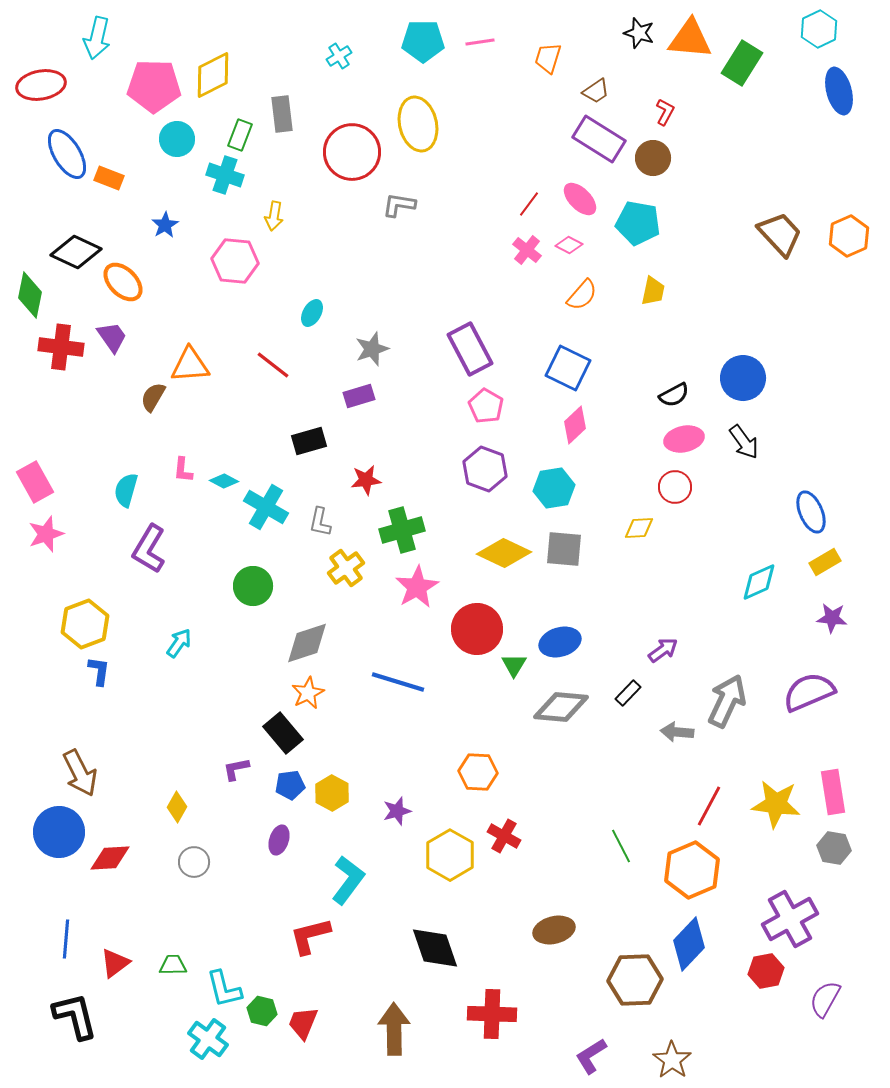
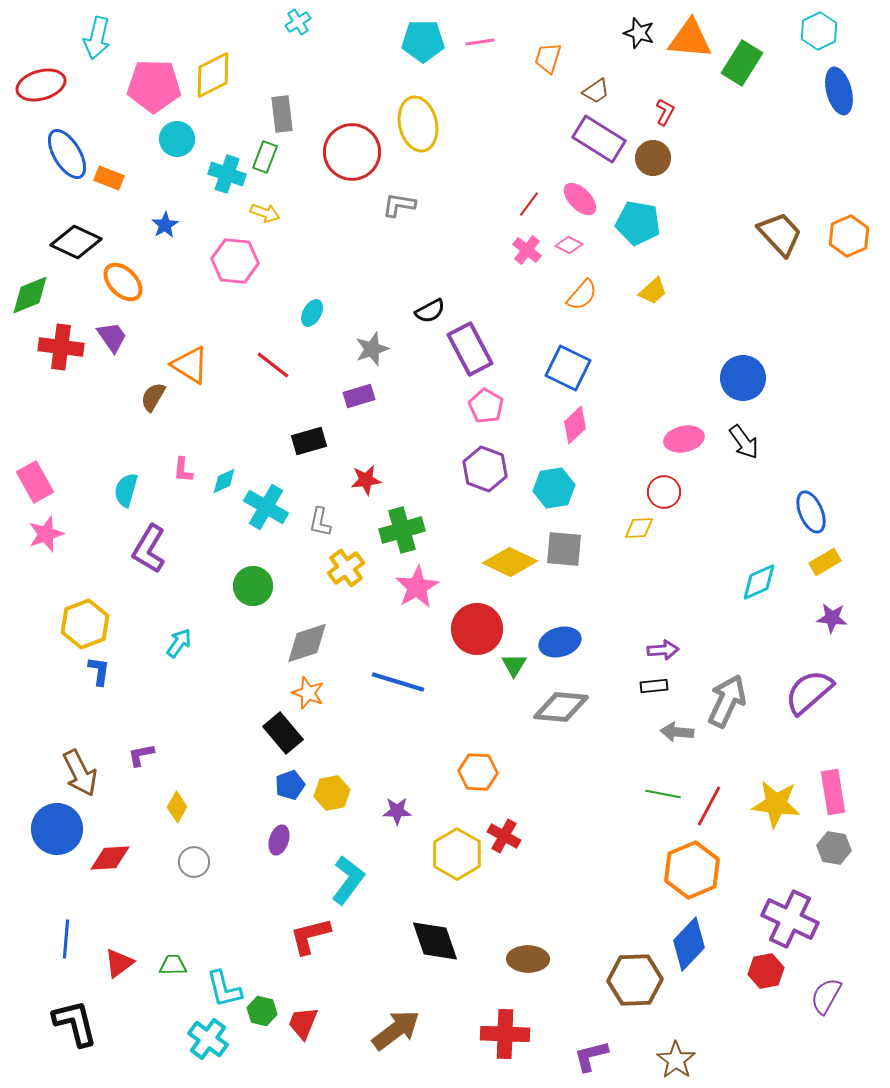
cyan hexagon at (819, 29): moved 2 px down
cyan cross at (339, 56): moved 41 px left, 34 px up
red ellipse at (41, 85): rotated 6 degrees counterclockwise
green rectangle at (240, 135): moved 25 px right, 22 px down
cyan cross at (225, 175): moved 2 px right, 1 px up
yellow arrow at (274, 216): moved 9 px left, 3 px up; rotated 80 degrees counterclockwise
black diamond at (76, 252): moved 10 px up
yellow trapezoid at (653, 291): rotated 36 degrees clockwise
green diamond at (30, 295): rotated 57 degrees clockwise
orange triangle at (190, 365): rotated 36 degrees clockwise
black semicircle at (674, 395): moved 244 px left, 84 px up
cyan diamond at (224, 481): rotated 52 degrees counterclockwise
red circle at (675, 487): moved 11 px left, 5 px down
yellow diamond at (504, 553): moved 6 px right, 9 px down
purple arrow at (663, 650): rotated 32 degrees clockwise
purple semicircle at (809, 692): rotated 18 degrees counterclockwise
orange star at (308, 693): rotated 24 degrees counterclockwise
black rectangle at (628, 693): moved 26 px right, 7 px up; rotated 40 degrees clockwise
purple L-shape at (236, 769): moved 95 px left, 14 px up
blue pentagon at (290, 785): rotated 12 degrees counterclockwise
yellow hexagon at (332, 793): rotated 20 degrees clockwise
purple star at (397, 811): rotated 16 degrees clockwise
blue circle at (59, 832): moved 2 px left, 3 px up
green line at (621, 846): moved 42 px right, 52 px up; rotated 52 degrees counterclockwise
yellow hexagon at (450, 855): moved 7 px right, 1 px up
purple cross at (790, 919): rotated 36 degrees counterclockwise
brown ellipse at (554, 930): moved 26 px left, 29 px down; rotated 15 degrees clockwise
black diamond at (435, 948): moved 7 px up
red triangle at (115, 963): moved 4 px right
purple semicircle at (825, 999): moved 1 px right, 3 px up
red cross at (492, 1014): moved 13 px right, 20 px down
black L-shape at (75, 1016): moved 7 px down
brown arrow at (394, 1029): moved 2 px right, 1 px down; rotated 54 degrees clockwise
purple L-shape at (591, 1056): rotated 18 degrees clockwise
brown star at (672, 1060): moved 4 px right
